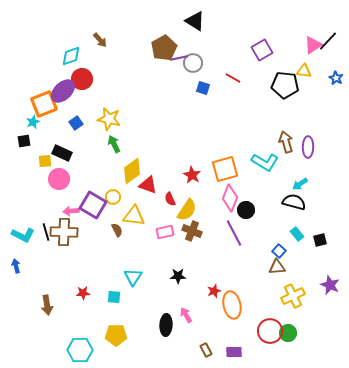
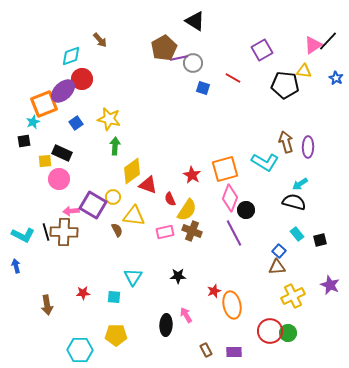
green arrow at (114, 144): moved 1 px right, 2 px down; rotated 30 degrees clockwise
